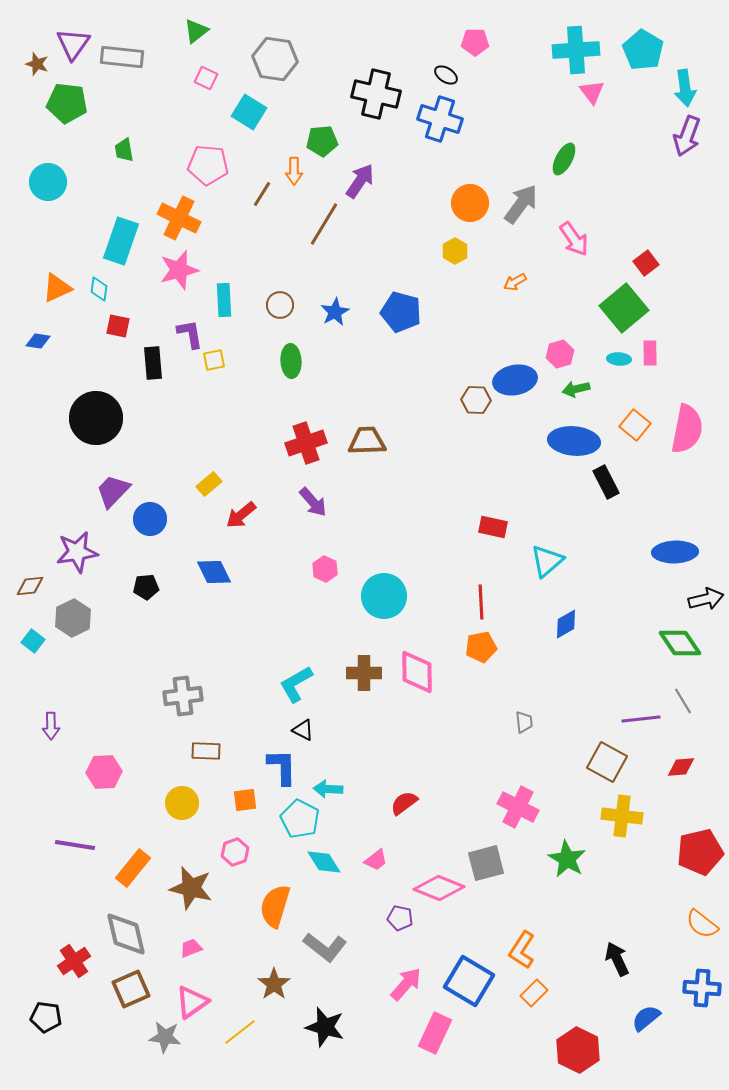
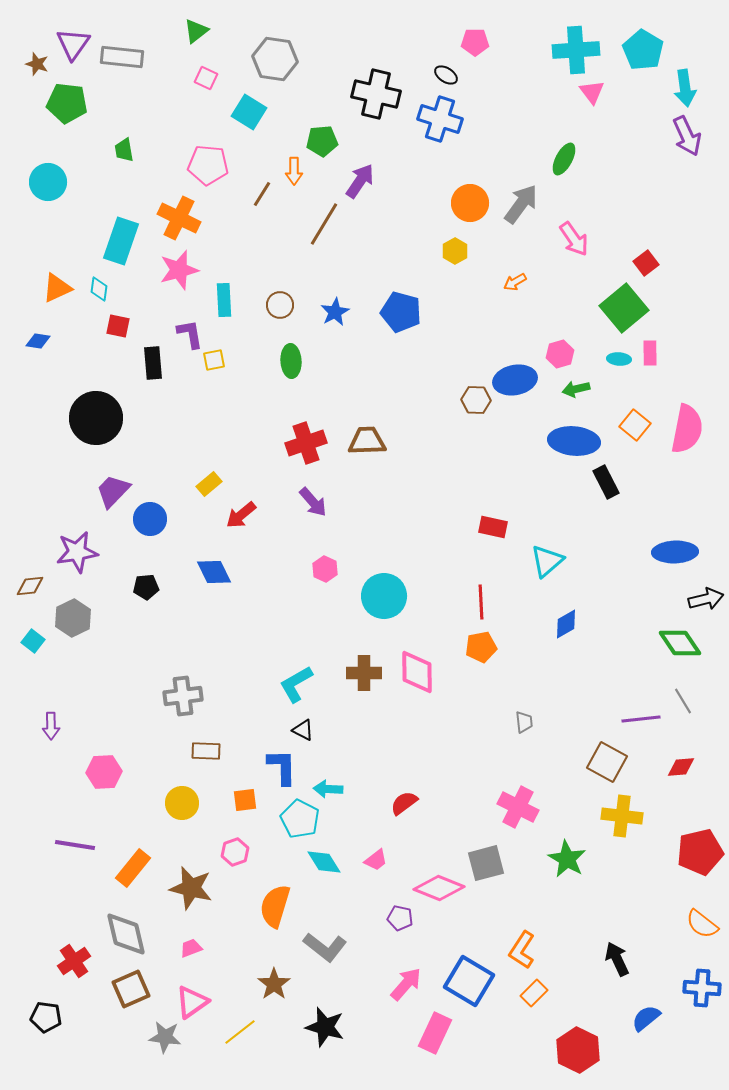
purple arrow at (687, 136): rotated 45 degrees counterclockwise
